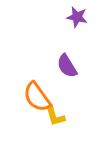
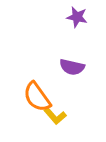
purple semicircle: moved 5 px right, 1 px down; rotated 45 degrees counterclockwise
yellow L-shape: rotated 25 degrees counterclockwise
